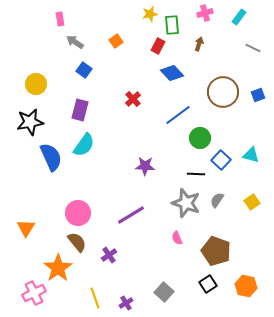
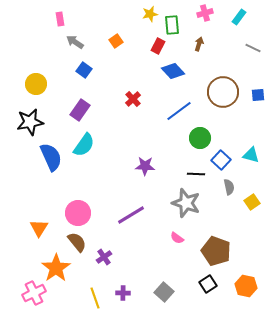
blue diamond at (172, 73): moved 1 px right, 2 px up
blue square at (258, 95): rotated 16 degrees clockwise
purple rectangle at (80, 110): rotated 20 degrees clockwise
blue line at (178, 115): moved 1 px right, 4 px up
gray semicircle at (217, 200): moved 12 px right, 13 px up; rotated 133 degrees clockwise
orange triangle at (26, 228): moved 13 px right
pink semicircle at (177, 238): rotated 32 degrees counterclockwise
purple cross at (109, 255): moved 5 px left, 2 px down
orange star at (58, 268): moved 2 px left
purple cross at (126, 303): moved 3 px left, 10 px up; rotated 32 degrees clockwise
